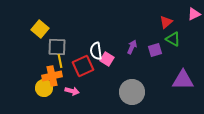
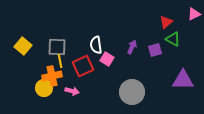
yellow square: moved 17 px left, 17 px down
white semicircle: moved 6 px up
